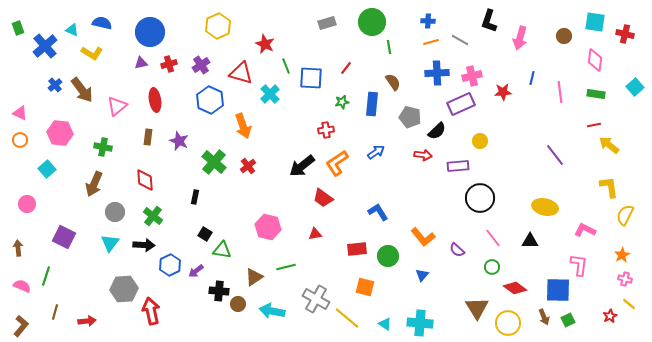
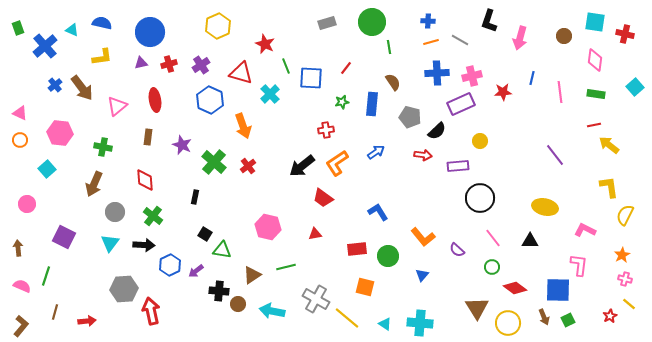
yellow L-shape at (92, 53): moved 10 px right, 4 px down; rotated 40 degrees counterclockwise
brown arrow at (82, 90): moved 2 px up
purple star at (179, 141): moved 3 px right, 4 px down
brown triangle at (254, 277): moved 2 px left, 2 px up
